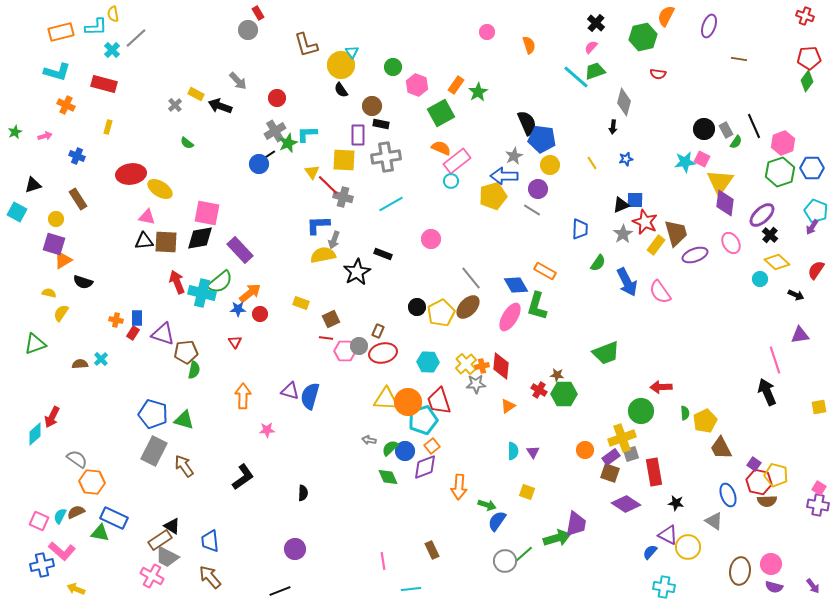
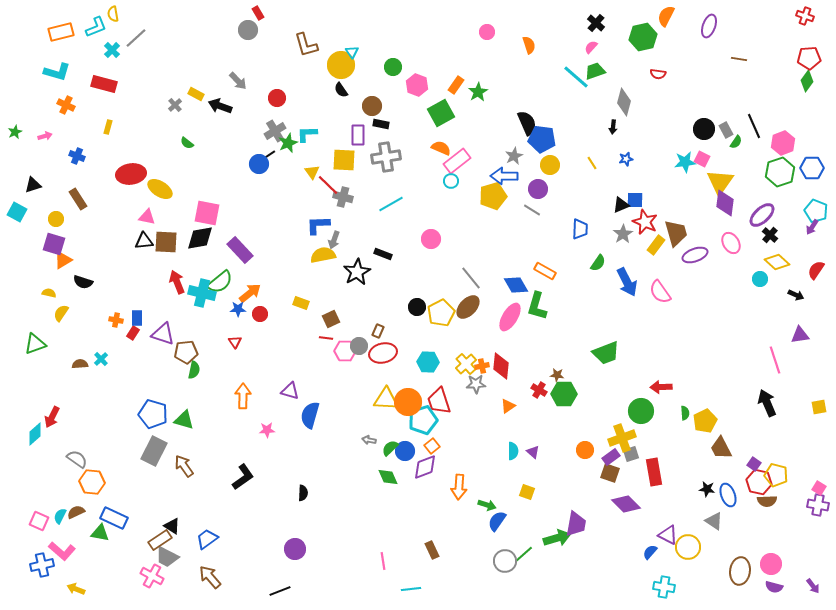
cyan L-shape at (96, 27): rotated 20 degrees counterclockwise
black arrow at (767, 392): moved 11 px down
blue semicircle at (310, 396): moved 19 px down
purple triangle at (533, 452): rotated 16 degrees counterclockwise
black star at (676, 503): moved 31 px right, 14 px up
purple diamond at (626, 504): rotated 12 degrees clockwise
blue trapezoid at (210, 541): moved 3 px left, 2 px up; rotated 60 degrees clockwise
